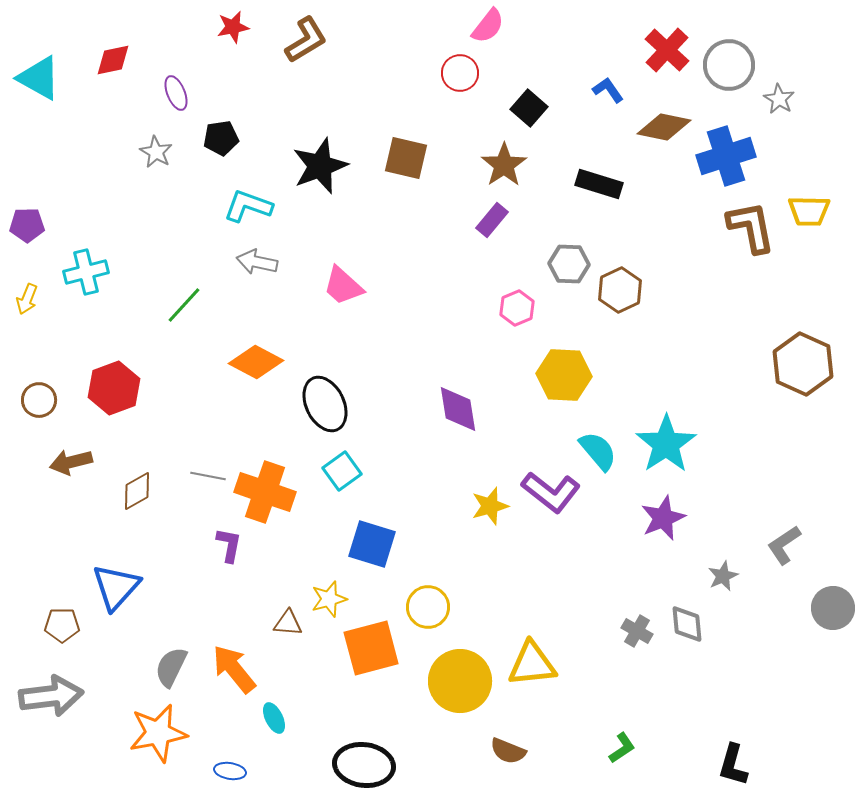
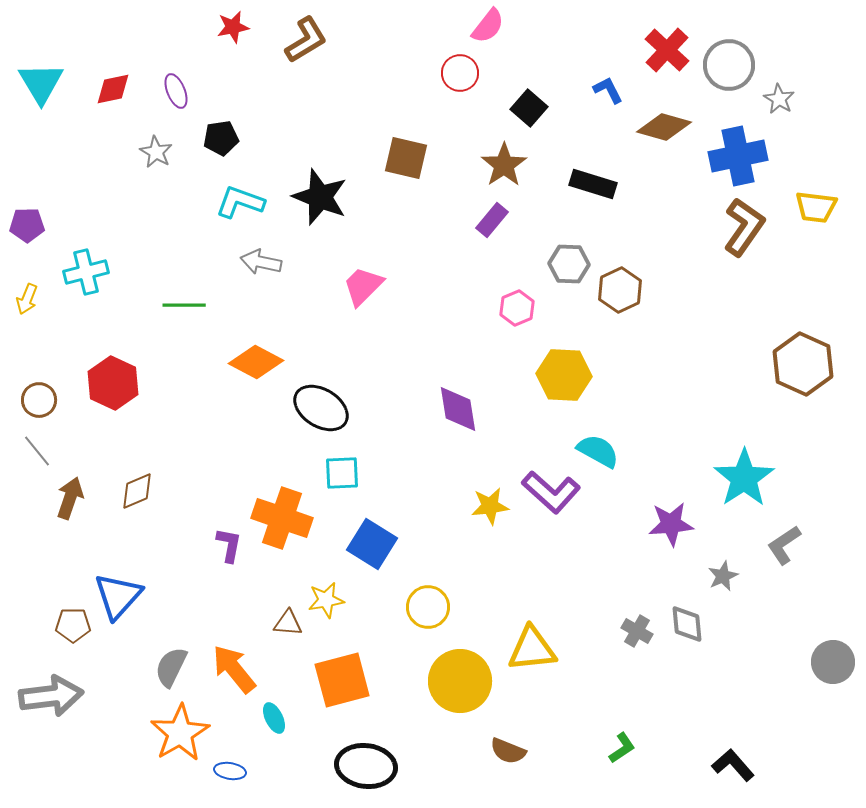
red diamond at (113, 60): moved 29 px down
cyan triangle at (39, 78): moved 2 px right, 5 px down; rotated 30 degrees clockwise
blue L-shape at (608, 90): rotated 8 degrees clockwise
purple ellipse at (176, 93): moved 2 px up
brown diamond at (664, 127): rotated 4 degrees clockwise
blue cross at (726, 156): moved 12 px right; rotated 6 degrees clockwise
black star at (320, 166): moved 31 px down; rotated 30 degrees counterclockwise
black rectangle at (599, 184): moved 6 px left
cyan L-shape at (248, 206): moved 8 px left, 4 px up
yellow trapezoid at (809, 211): moved 7 px right, 4 px up; rotated 6 degrees clockwise
brown L-shape at (751, 227): moved 7 px left; rotated 46 degrees clockwise
gray arrow at (257, 262): moved 4 px right
pink trapezoid at (343, 286): moved 20 px right; rotated 93 degrees clockwise
green line at (184, 305): rotated 48 degrees clockwise
red hexagon at (114, 388): moved 1 px left, 5 px up; rotated 15 degrees counterclockwise
black ellipse at (325, 404): moved 4 px left, 4 px down; rotated 32 degrees counterclockwise
cyan star at (666, 444): moved 78 px right, 34 px down
cyan semicircle at (598, 451): rotated 21 degrees counterclockwise
brown arrow at (71, 462): moved 1 px left, 36 px down; rotated 123 degrees clockwise
cyan square at (342, 471): moved 2 px down; rotated 33 degrees clockwise
gray line at (208, 476): moved 171 px left, 25 px up; rotated 40 degrees clockwise
brown diamond at (137, 491): rotated 6 degrees clockwise
orange cross at (265, 492): moved 17 px right, 26 px down
purple L-shape at (551, 492): rotated 4 degrees clockwise
yellow star at (490, 506): rotated 9 degrees clockwise
purple star at (663, 518): moved 8 px right, 6 px down; rotated 18 degrees clockwise
blue square at (372, 544): rotated 15 degrees clockwise
blue triangle at (116, 587): moved 2 px right, 9 px down
yellow star at (329, 599): moved 3 px left, 1 px down; rotated 6 degrees clockwise
gray circle at (833, 608): moved 54 px down
brown pentagon at (62, 625): moved 11 px right
orange square at (371, 648): moved 29 px left, 32 px down
yellow triangle at (532, 664): moved 15 px up
orange star at (158, 733): moved 22 px right; rotated 20 degrees counterclockwise
black ellipse at (364, 765): moved 2 px right, 1 px down
black L-shape at (733, 765): rotated 123 degrees clockwise
